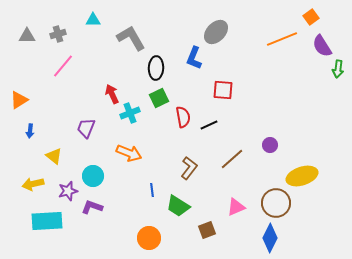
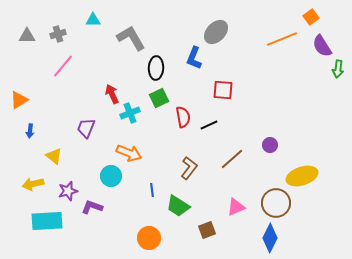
cyan circle: moved 18 px right
